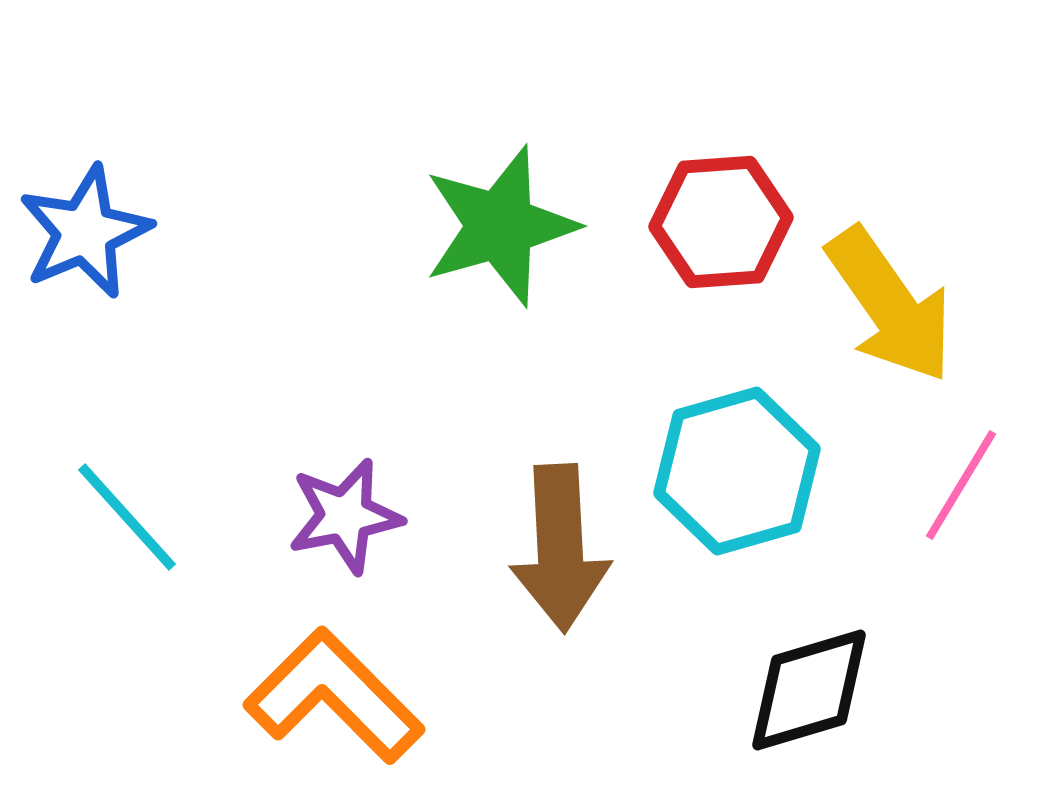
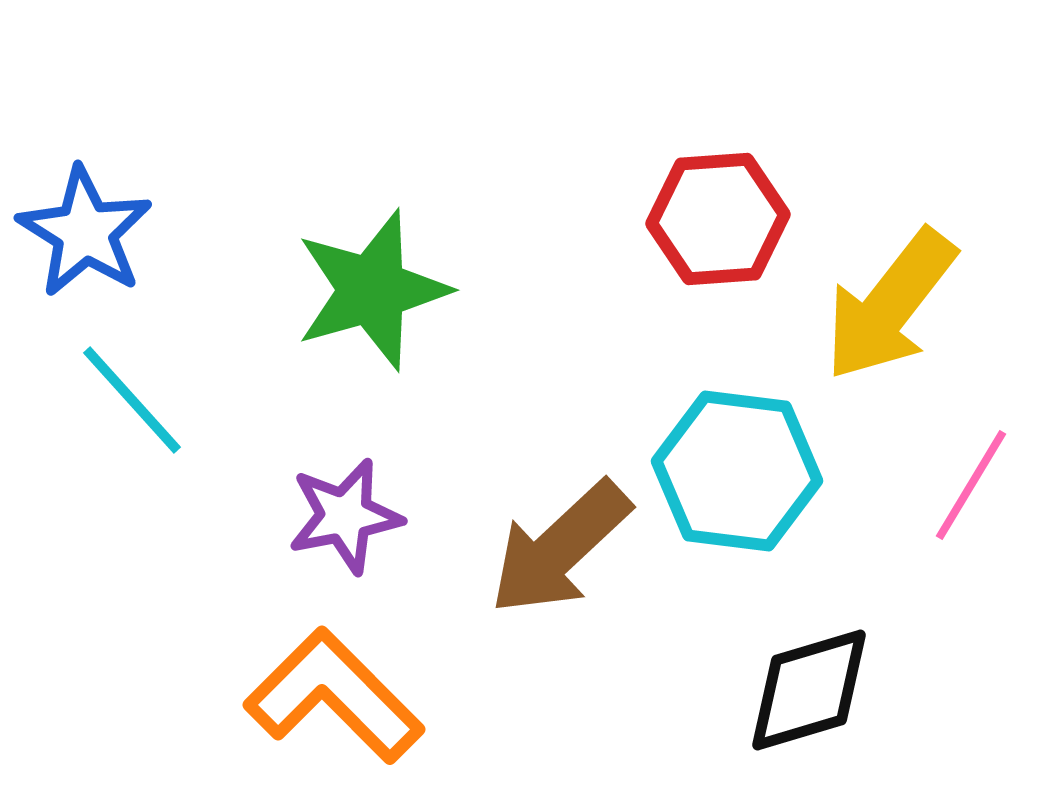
red hexagon: moved 3 px left, 3 px up
green star: moved 128 px left, 64 px down
blue star: rotated 17 degrees counterclockwise
yellow arrow: rotated 73 degrees clockwise
cyan hexagon: rotated 23 degrees clockwise
pink line: moved 10 px right
cyan line: moved 5 px right, 117 px up
brown arrow: rotated 50 degrees clockwise
